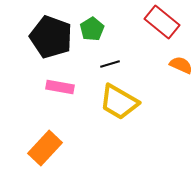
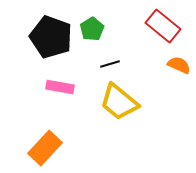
red rectangle: moved 1 px right, 4 px down
orange semicircle: moved 2 px left
yellow trapezoid: rotated 9 degrees clockwise
